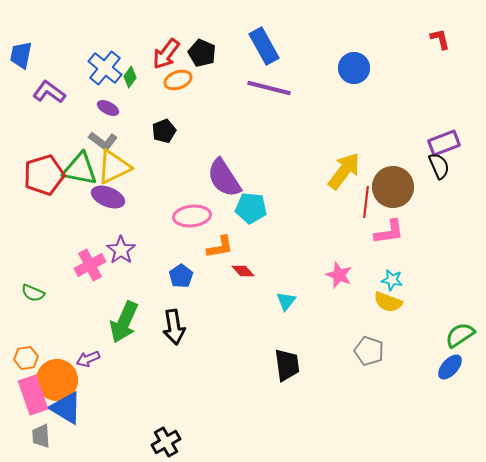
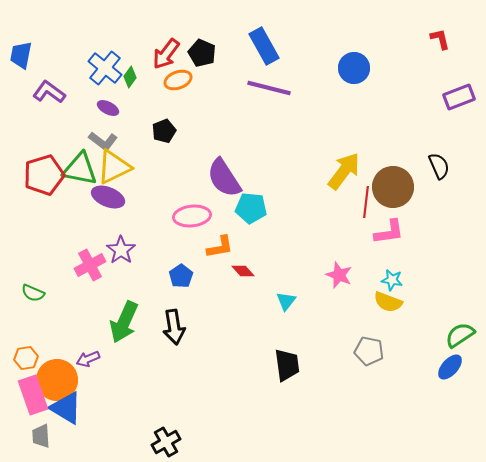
purple rectangle at (444, 143): moved 15 px right, 46 px up
gray pentagon at (369, 351): rotated 8 degrees counterclockwise
